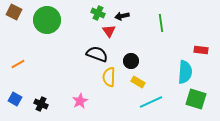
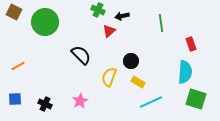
green cross: moved 3 px up
green circle: moved 2 px left, 2 px down
red triangle: rotated 24 degrees clockwise
red rectangle: moved 10 px left, 6 px up; rotated 64 degrees clockwise
black semicircle: moved 16 px left, 1 px down; rotated 25 degrees clockwise
orange line: moved 2 px down
yellow semicircle: rotated 18 degrees clockwise
blue square: rotated 32 degrees counterclockwise
black cross: moved 4 px right
